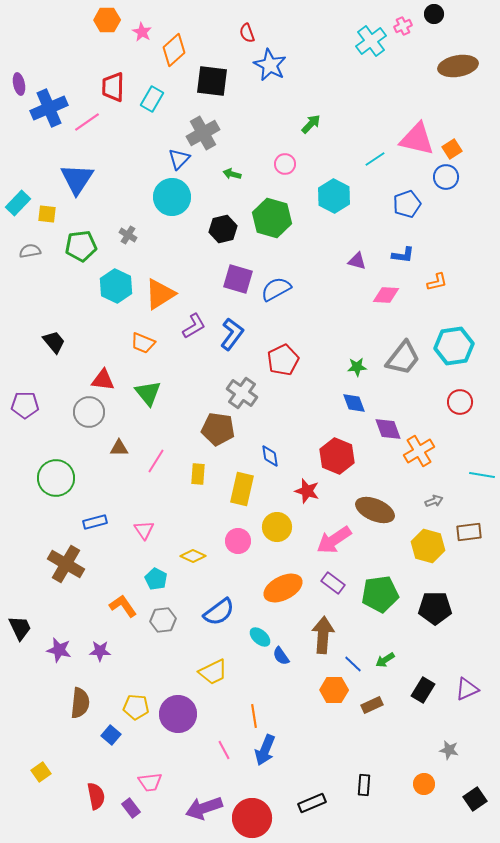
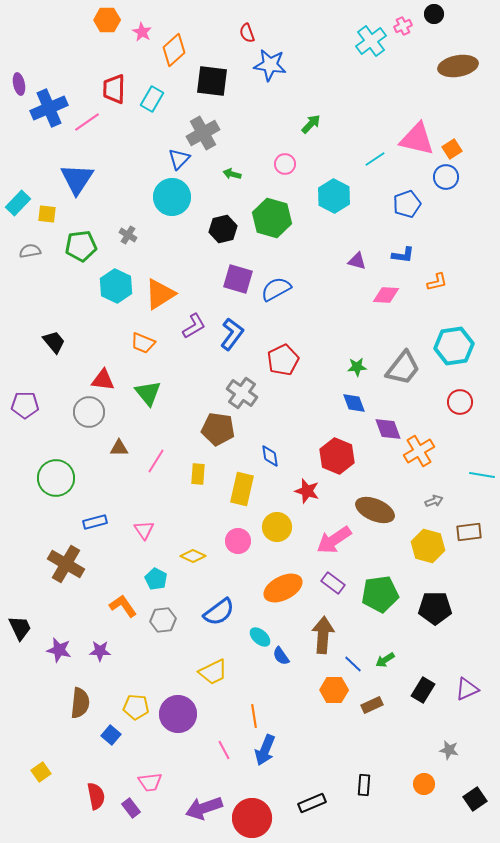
blue star at (270, 65): rotated 20 degrees counterclockwise
red trapezoid at (113, 87): moved 1 px right, 2 px down
gray trapezoid at (403, 358): moved 10 px down
